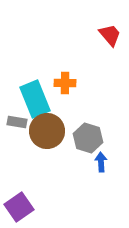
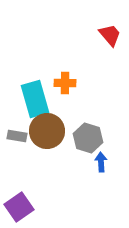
cyan rectangle: rotated 6 degrees clockwise
gray rectangle: moved 14 px down
